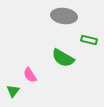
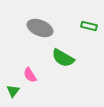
gray ellipse: moved 24 px left, 12 px down; rotated 15 degrees clockwise
green rectangle: moved 14 px up
